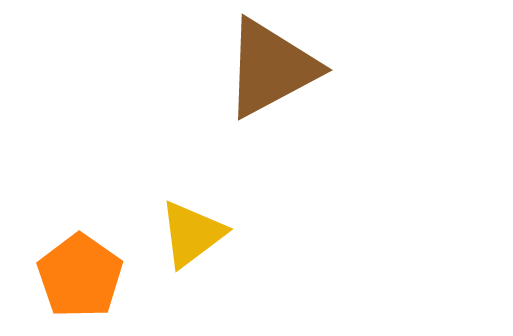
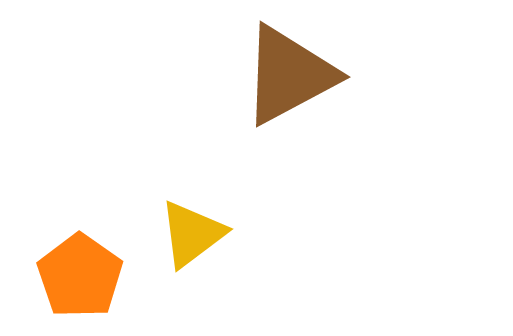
brown triangle: moved 18 px right, 7 px down
